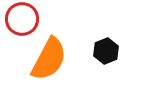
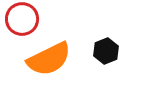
orange semicircle: rotated 36 degrees clockwise
